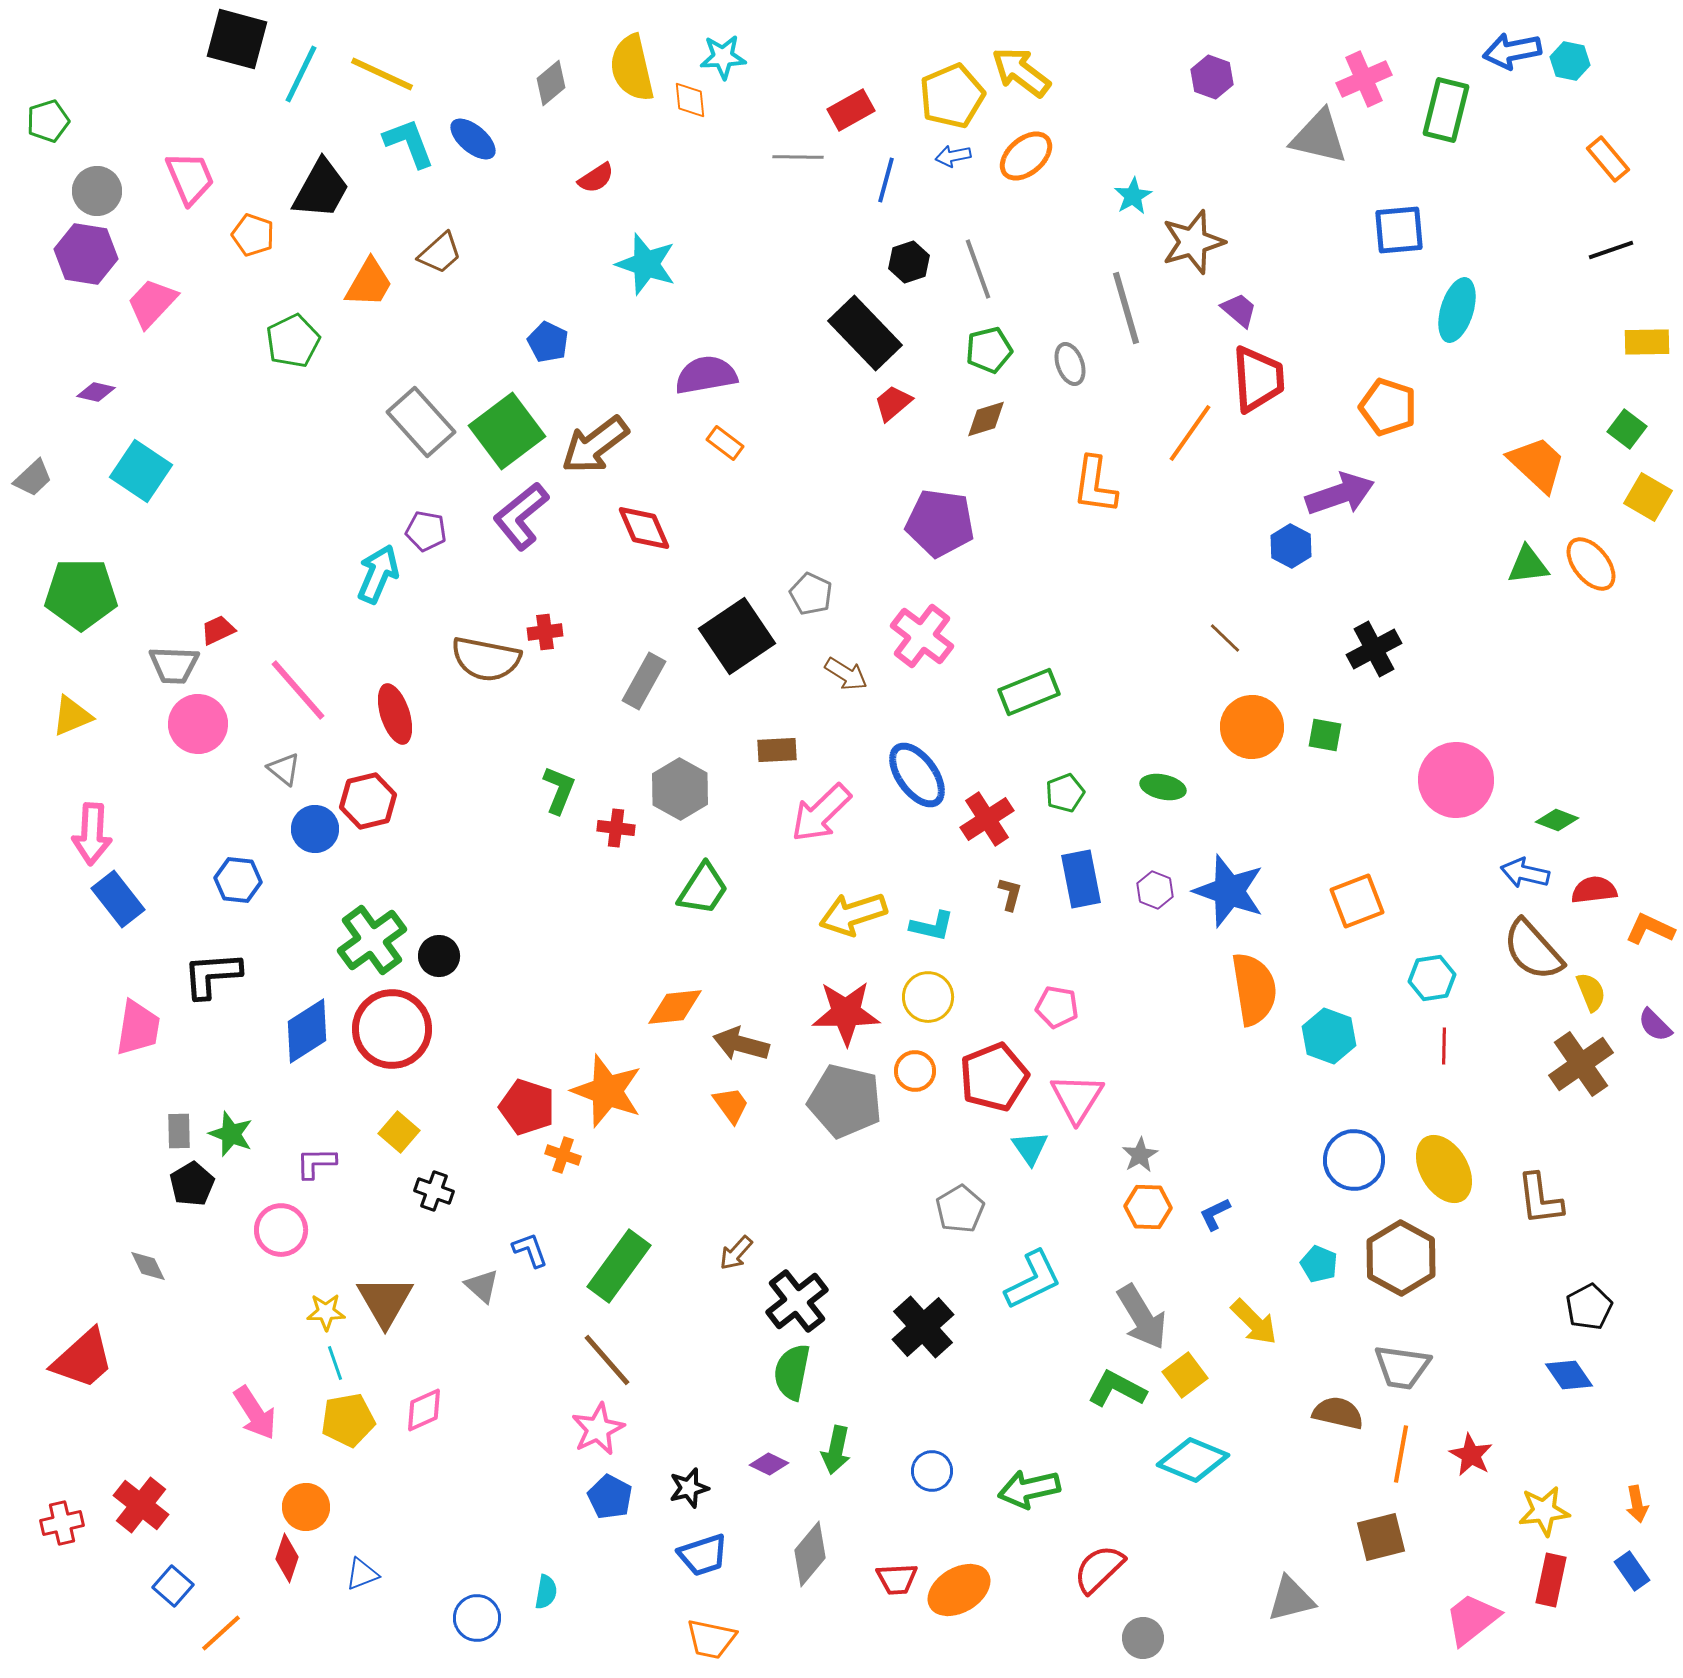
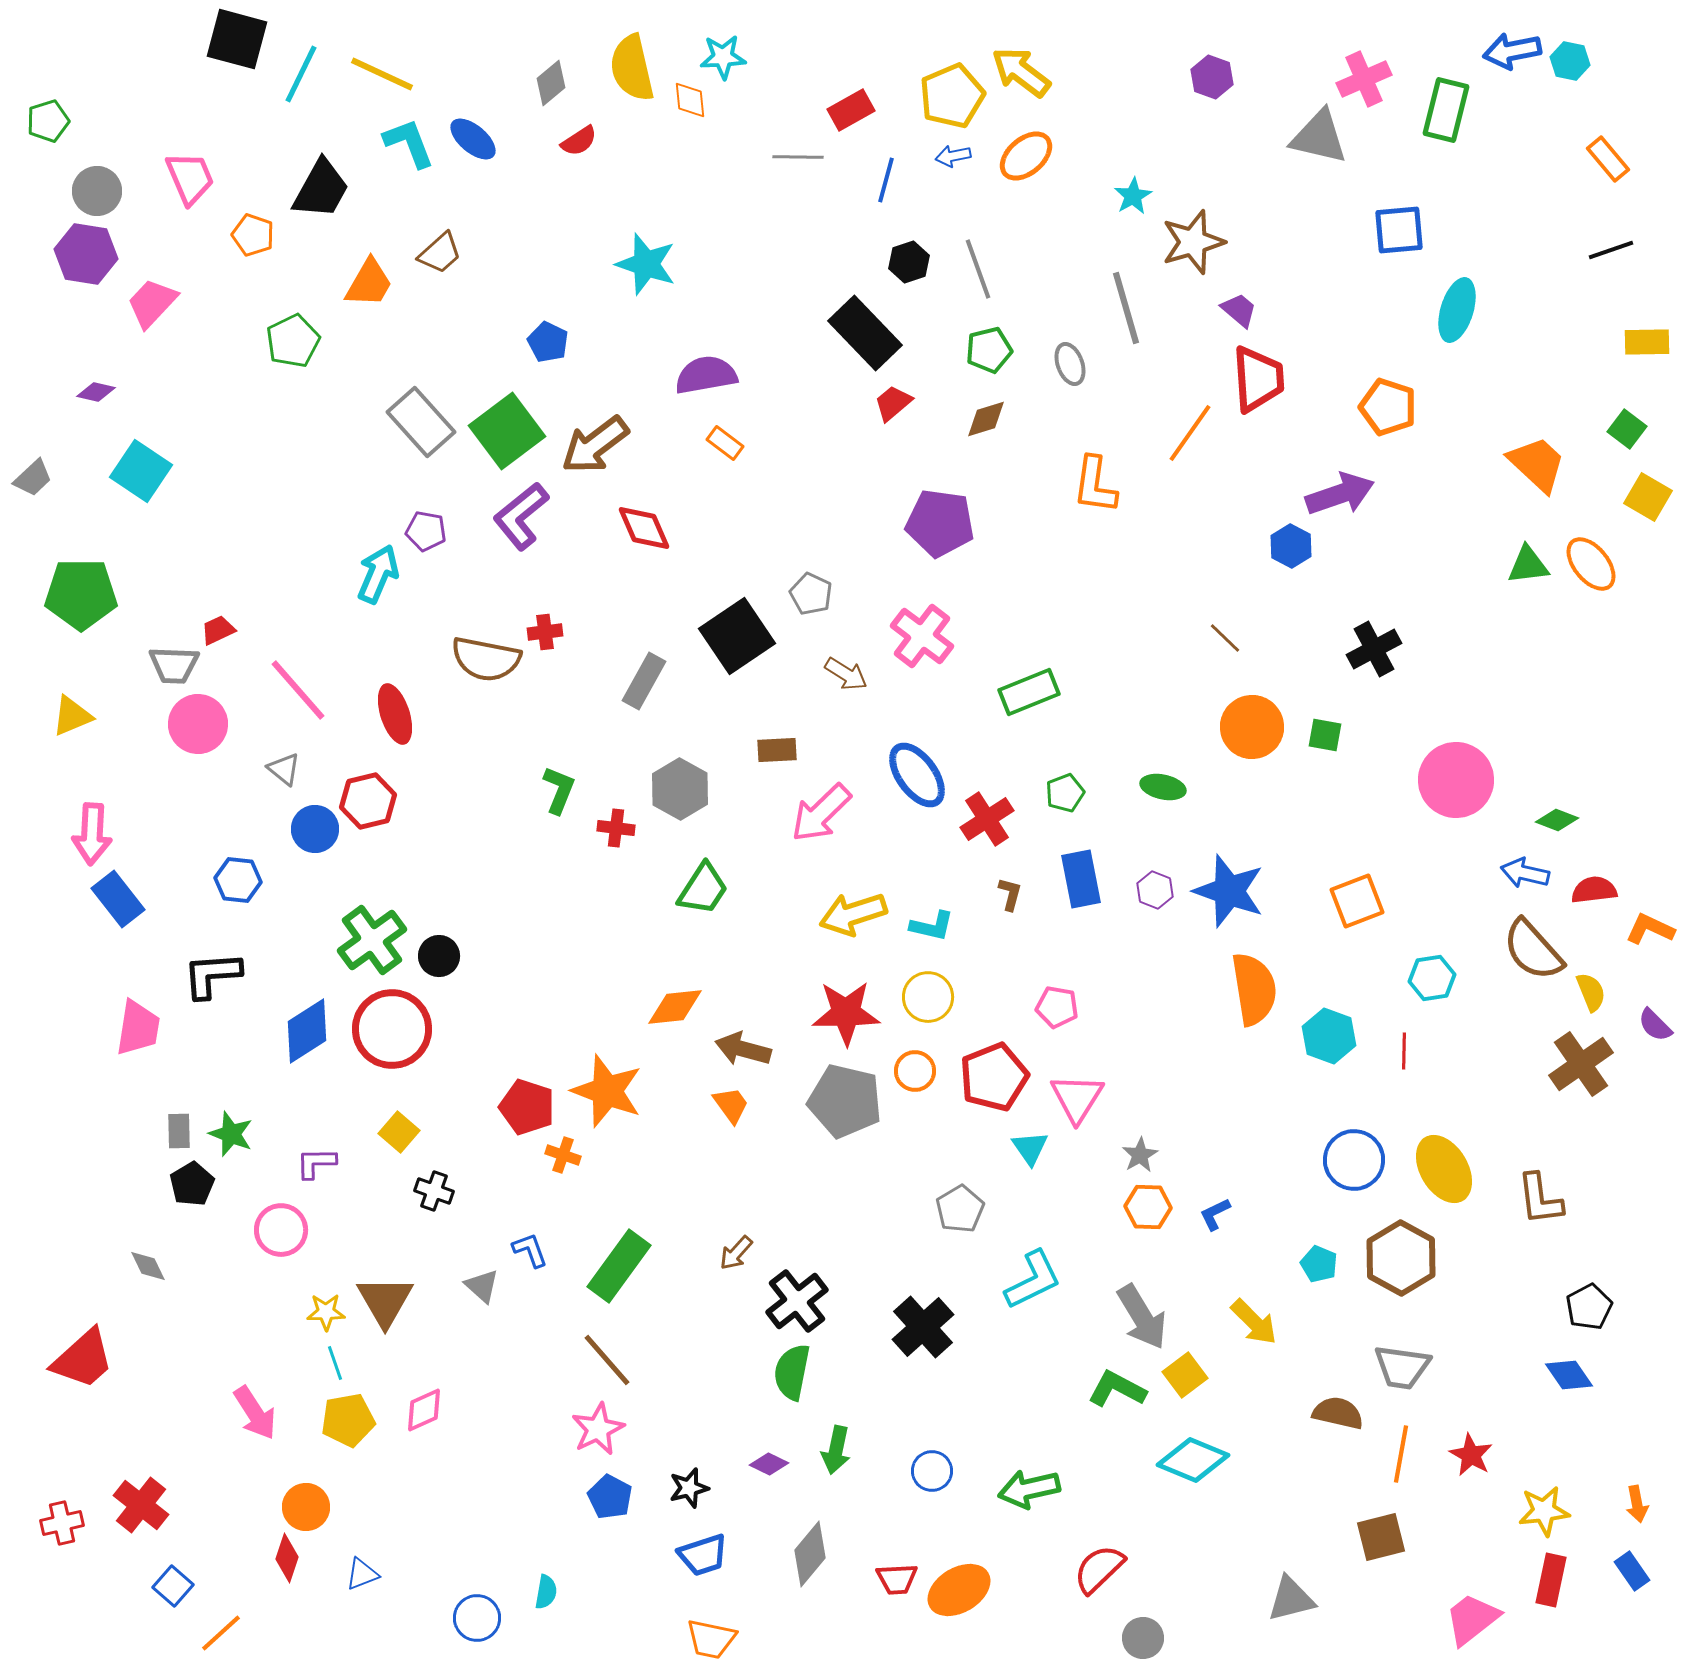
red semicircle at (596, 178): moved 17 px left, 37 px up
brown arrow at (741, 1044): moved 2 px right, 5 px down
red line at (1444, 1046): moved 40 px left, 5 px down
